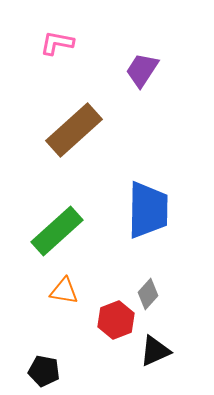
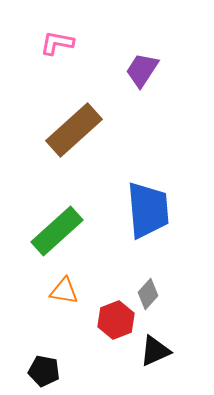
blue trapezoid: rotated 6 degrees counterclockwise
